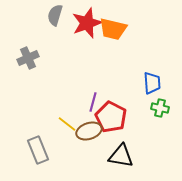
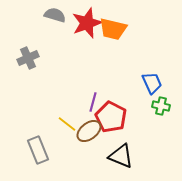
gray semicircle: rotated 90 degrees clockwise
blue trapezoid: rotated 20 degrees counterclockwise
green cross: moved 1 px right, 2 px up
brown ellipse: rotated 20 degrees counterclockwise
black triangle: rotated 12 degrees clockwise
